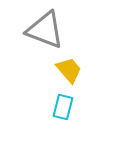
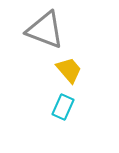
cyan rectangle: rotated 10 degrees clockwise
